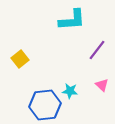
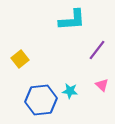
blue hexagon: moved 4 px left, 5 px up
